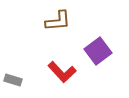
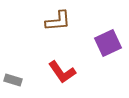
purple square: moved 10 px right, 8 px up; rotated 12 degrees clockwise
red L-shape: rotated 8 degrees clockwise
